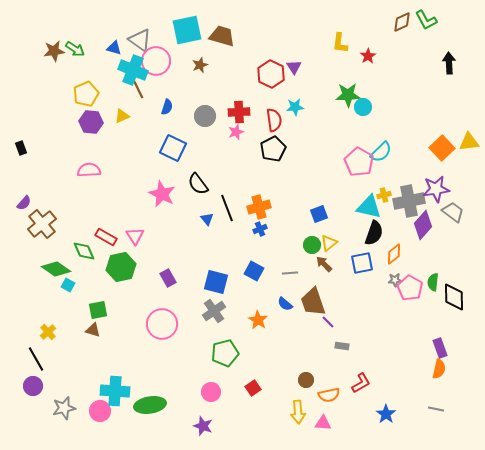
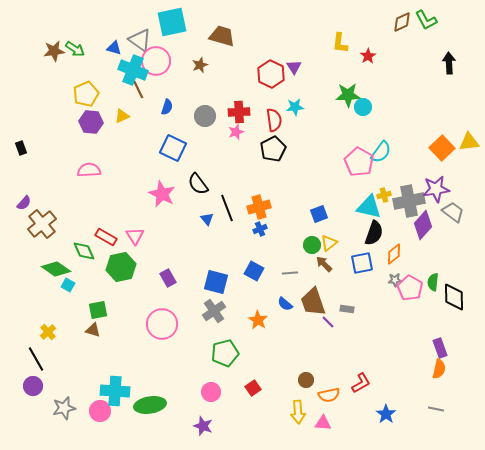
cyan square at (187, 30): moved 15 px left, 8 px up
cyan semicircle at (381, 152): rotated 10 degrees counterclockwise
gray rectangle at (342, 346): moved 5 px right, 37 px up
